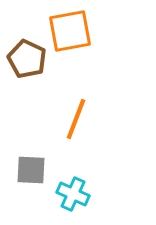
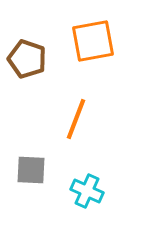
orange square: moved 23 px right, 10 px down
brown pentagon: rotated 6 degrees counterclockwise
cyan cross: moved 14 px right, 3 px up
